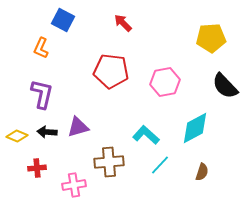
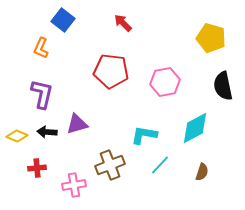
blue square: rotated 10 degrees clockwise
yellow pentagon: rotated 20 degrees clockwise
black semicircle: moved 2 px left; rotated 32 degrees clockwise
purple triangle: moved 1 px left, 3 px up
cyan L-shape: moved 2 px left; rotated 32 degrees counterclockwise
brown cross: moved 1 px right, 3 px down; rotated 16 degrees counterclockwise
